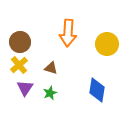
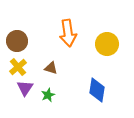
orange arrow: rotated 12 degrees counterclockwise
brown circle: moved 3 px left, 1 px up
yellow cross: moved 1 px left, 2 px down
green star: moved 2 px left, 2 px down
